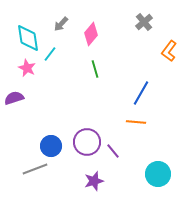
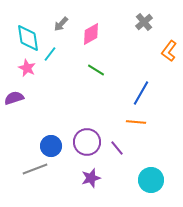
pink diamond: rotated 20 degrees clockwise
green line: moved 1 px right, 1 px down; rotated 42 degrees counterclockwise
purple line: moved 4 px right, 3 px up
cyan circle: moved 7 px left, 6 px down
purple star: moved 3 px left, 3 px up
